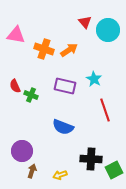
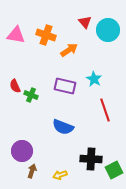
orange cross: moved 2 px right, 14 px up
